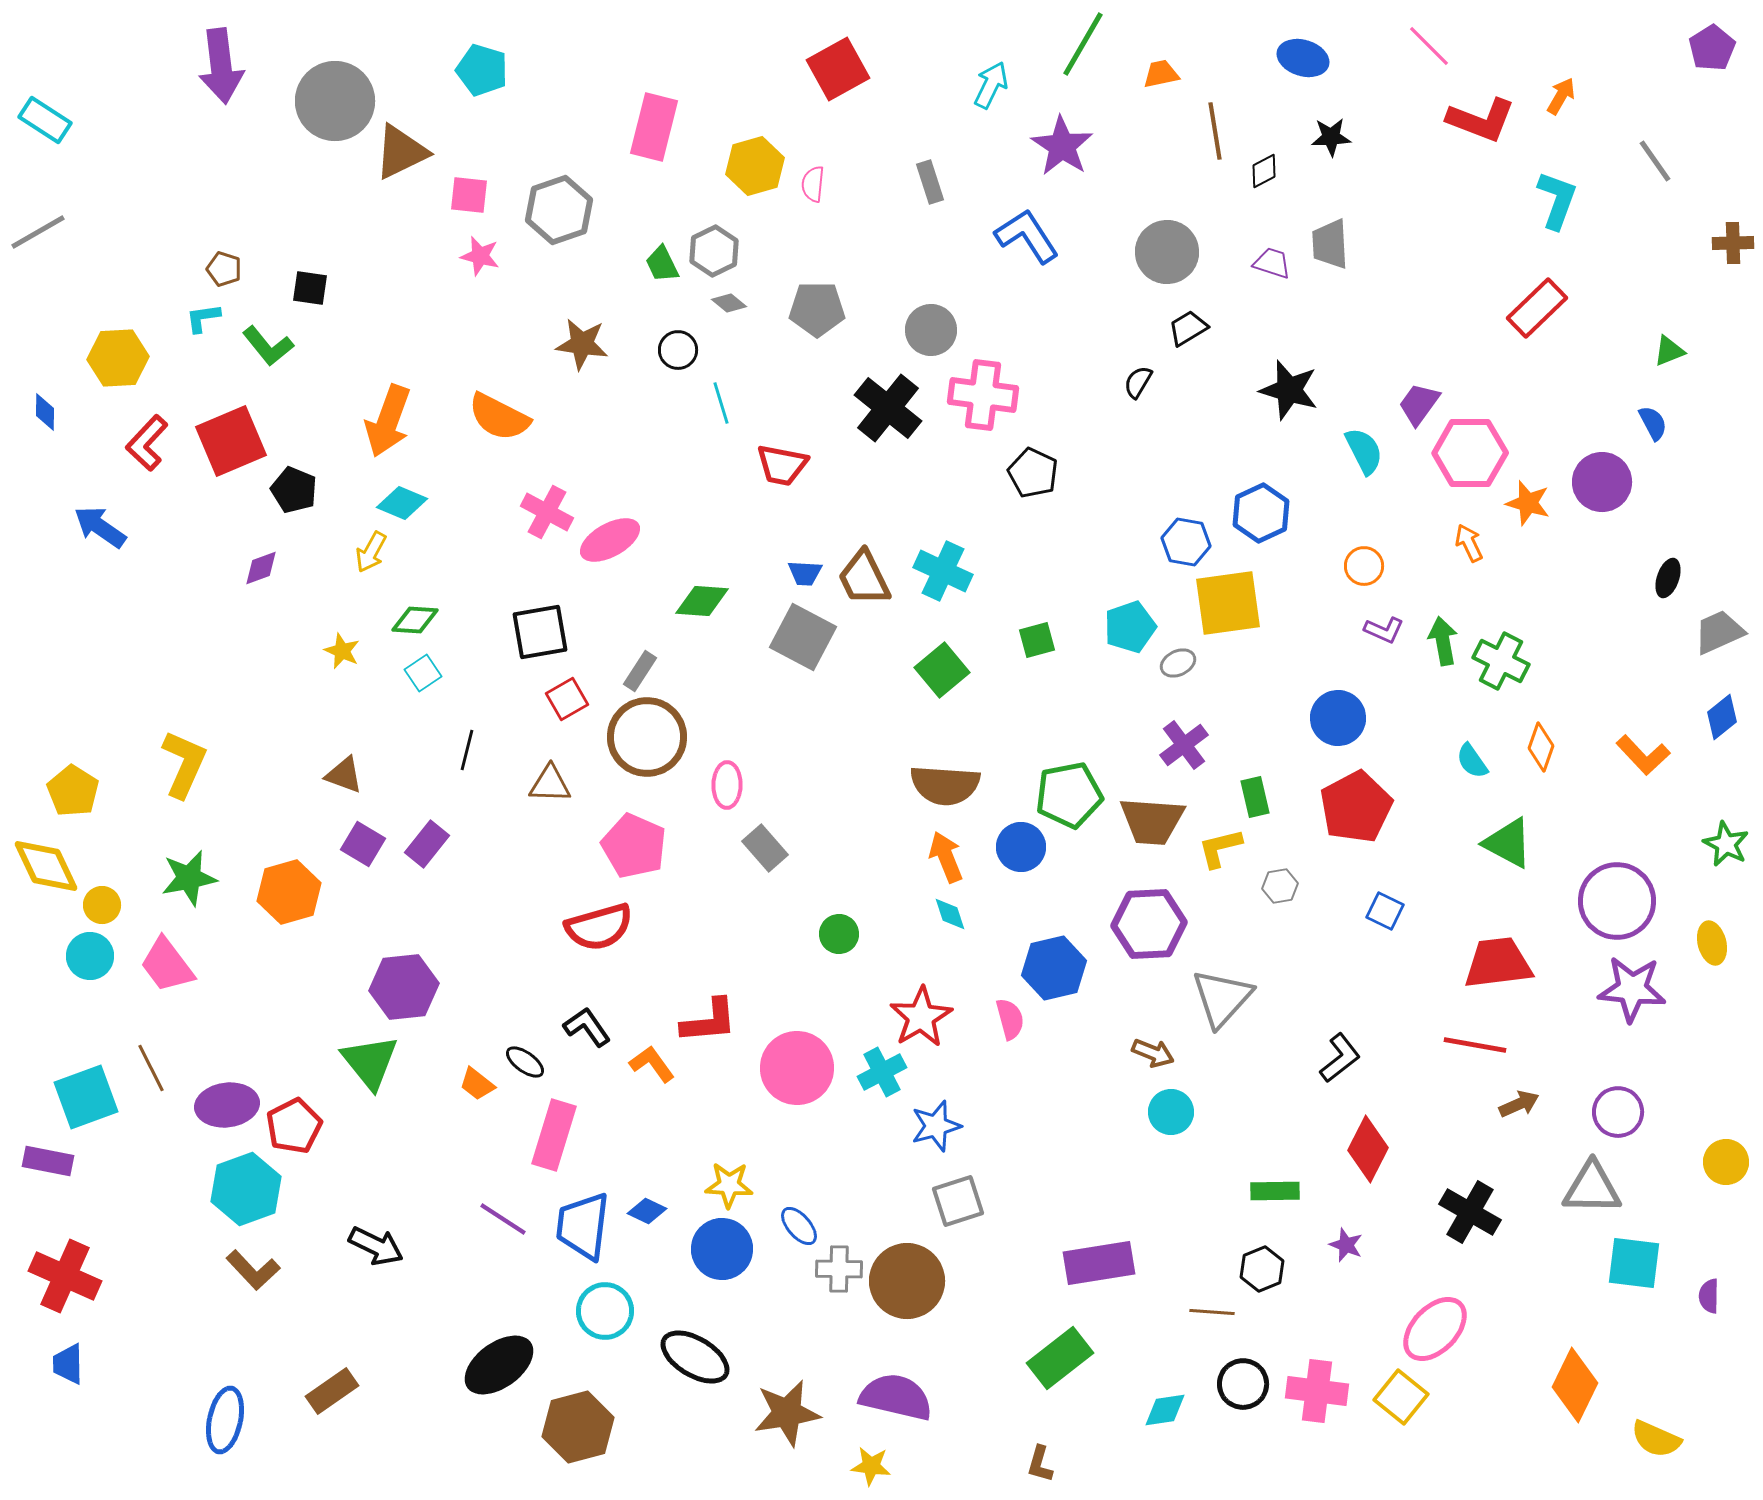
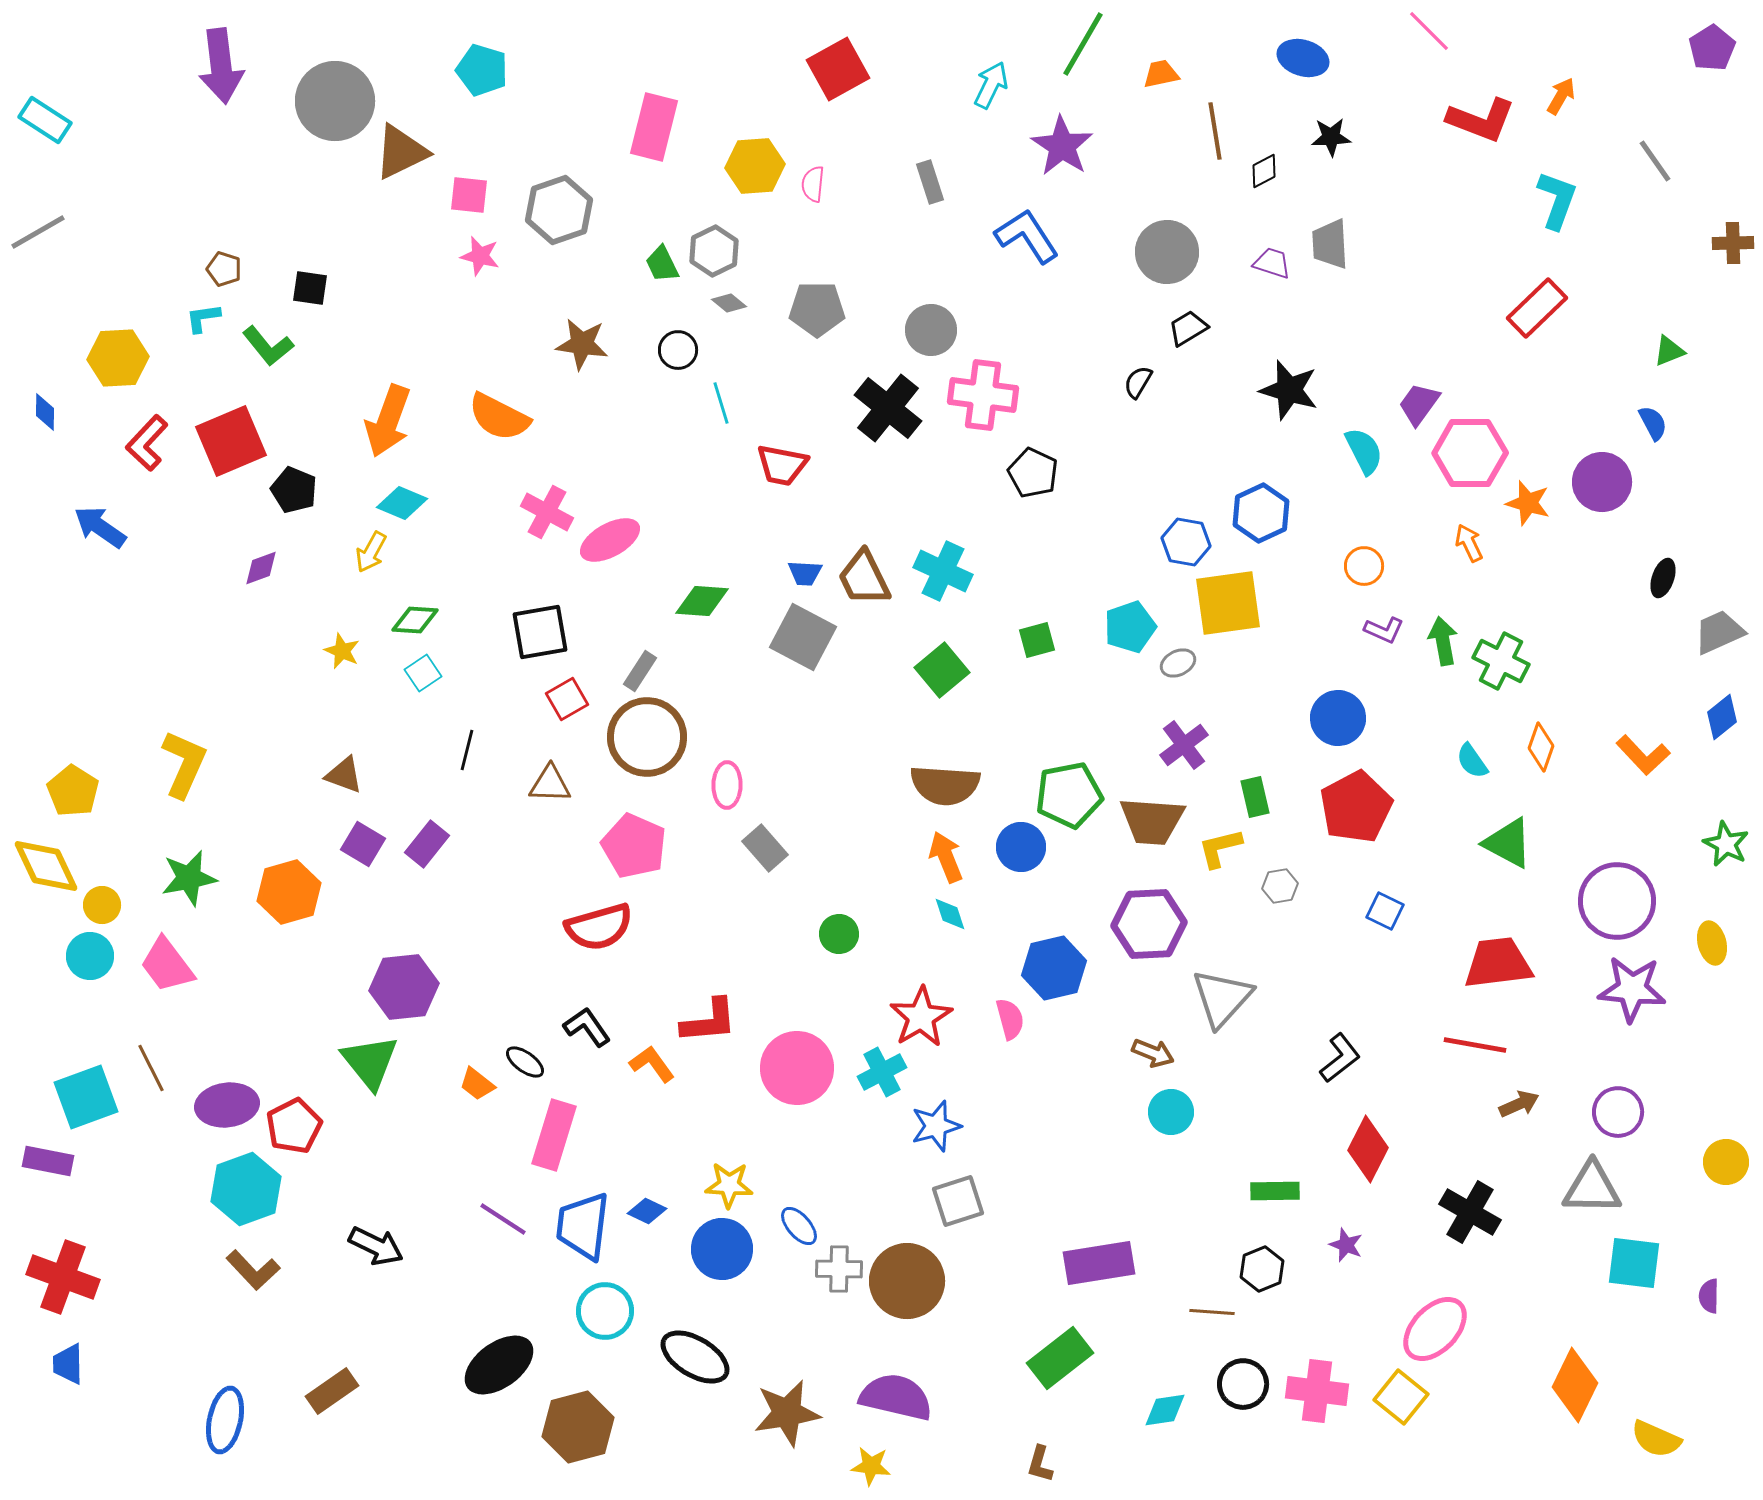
pink line at (1429, 46): moved 15 px up
yellow hexagon at (755, 166): rotated 12 degrees clockwise
black ellipse at (1668, 578): moved 5 px left
red cross at (65, 1276): moved 2 px left, 1 px down; rotated 4 degrees counterclockwise
